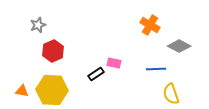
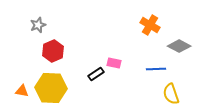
yellow hexagon: moved 1 px left, 2 px up
